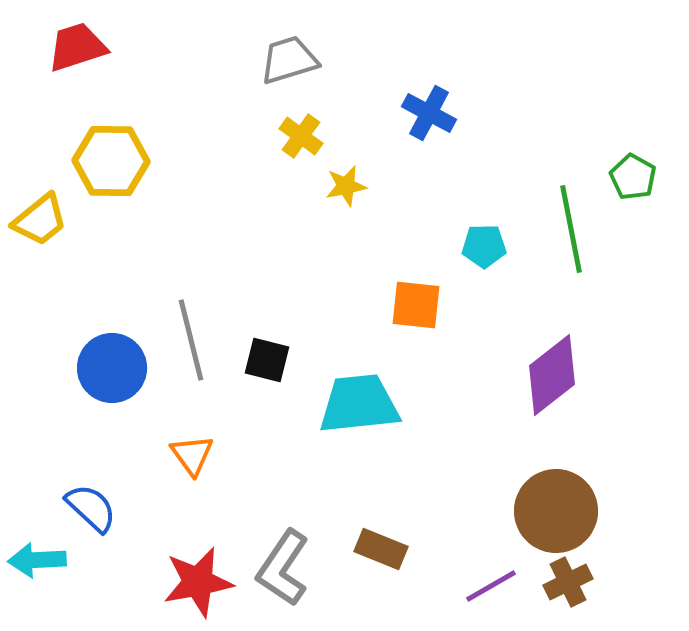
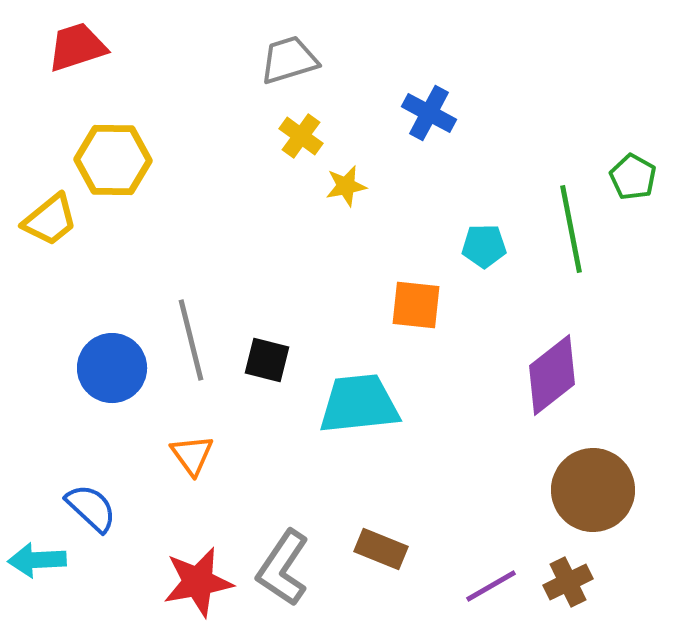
yellow hexagon: moved 2 px right, 1 px up
yellow trapezoid: moved 10 px right
brown circle: moved 37 px right, 21 px up
